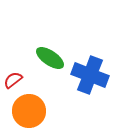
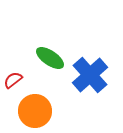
blue cross: rotated 27 degrees clockwise
orange circle: moved 6 px right
